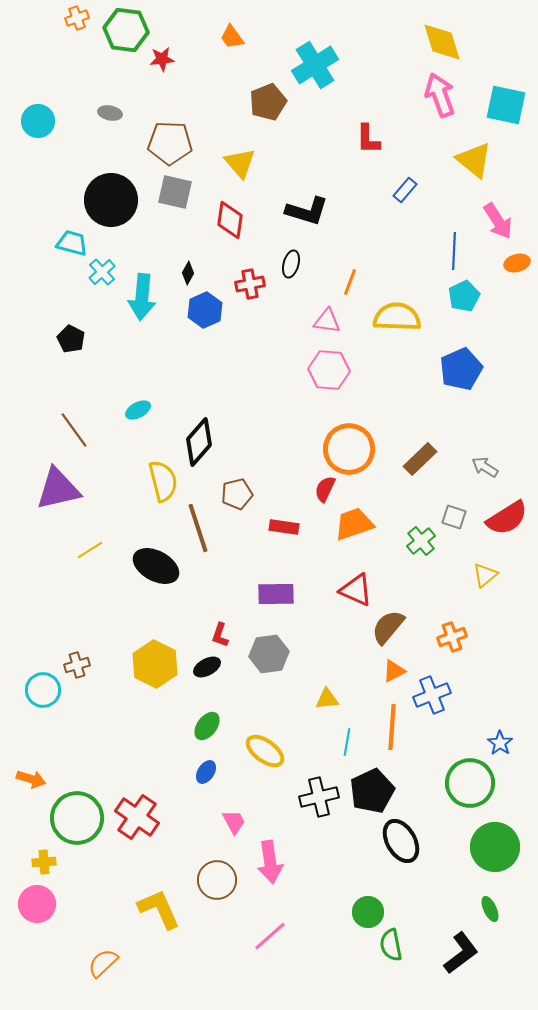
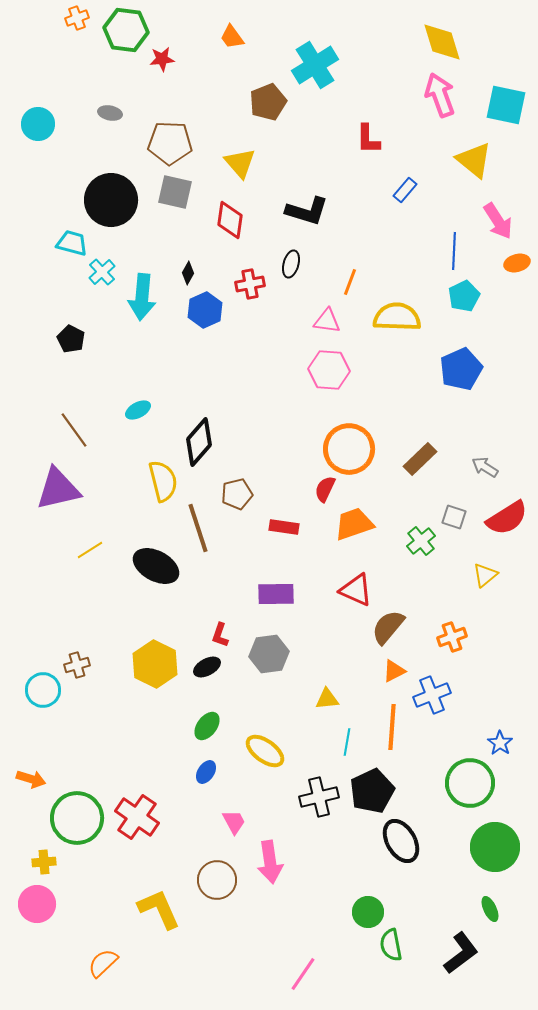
cyan circle at (38, 121): moved 3 px down
pink line at (270, 936): moved 33 px right, 38 px down; rotated 15 degrees counterclockwise
